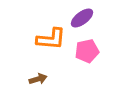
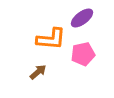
pink pentagon: moved 4 px left, 3 px down
brown arrow: moved 7 px up; rotated 24 degrees counterclockwise
